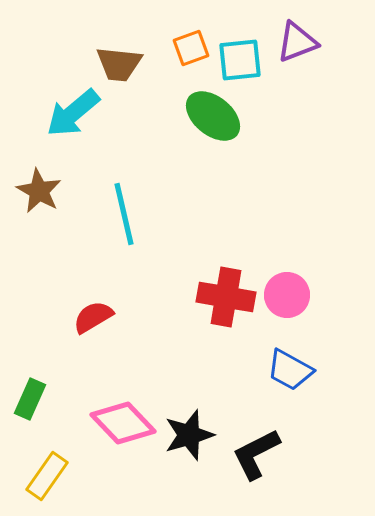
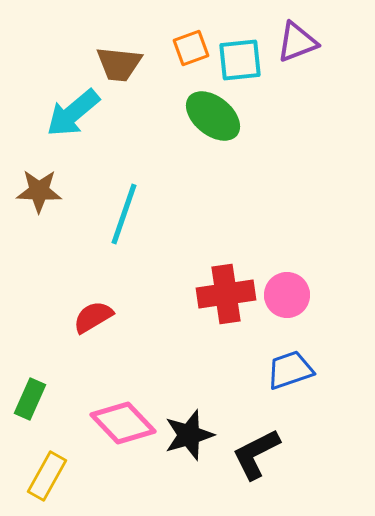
brown star: rotated 27 degrees counterclockwise
cyan line: rotated 32 degrees clockwise
red cross: moved 3 px up; rotated 18 degrees counterclockwise
blue trapezoid: rotated 132 degrees clockwise
yellow rectangle: rotated 6 degrees counterclockwise
